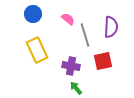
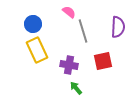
blue circle: moved 10 px down
pink semicircle: moved 1 px right, 7 px up
purple semicircle: moved 7 px right
gray line: moved 2 px left, 4 px up
purple cross: moved 2 px left, 1 px up
